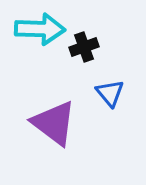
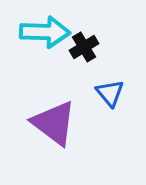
cyan arrow: moved 5 px right, 3 px down
black cross: rotated 12 degrees counterclockwise
